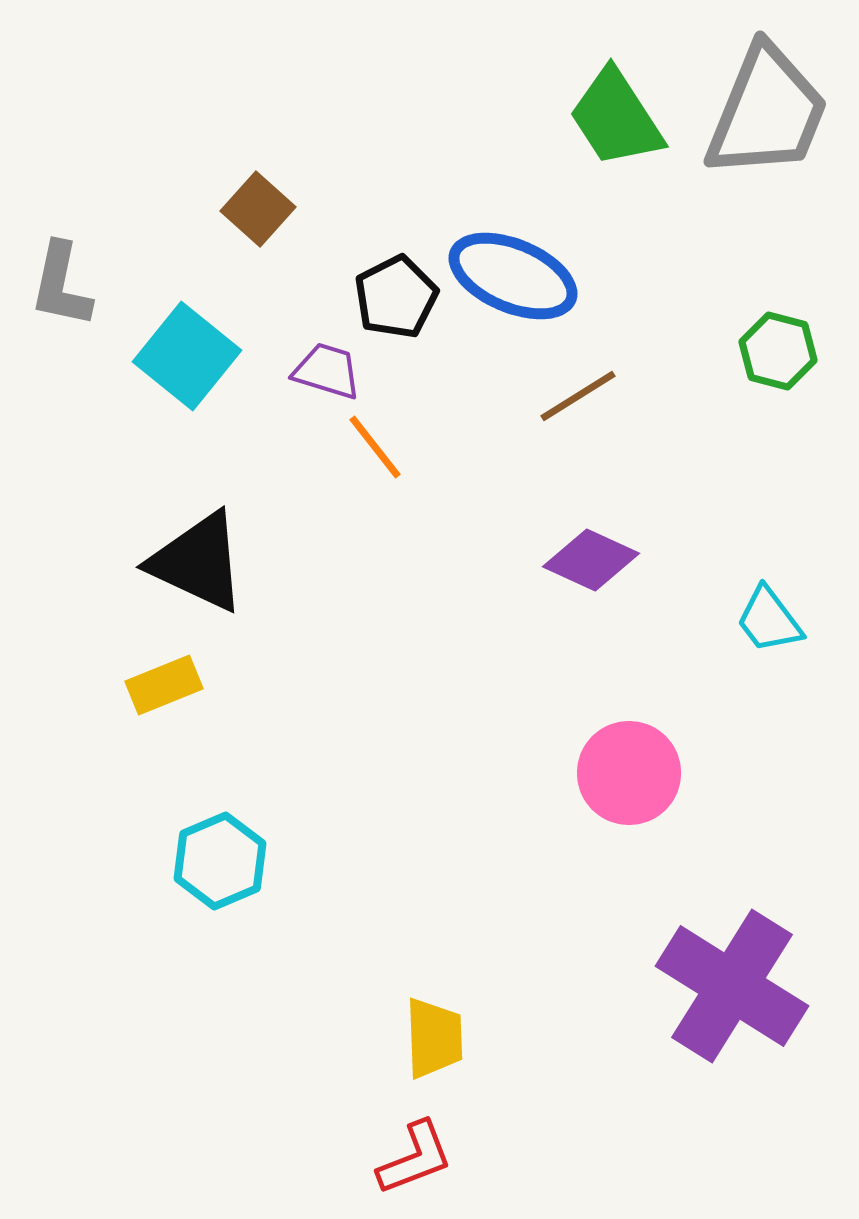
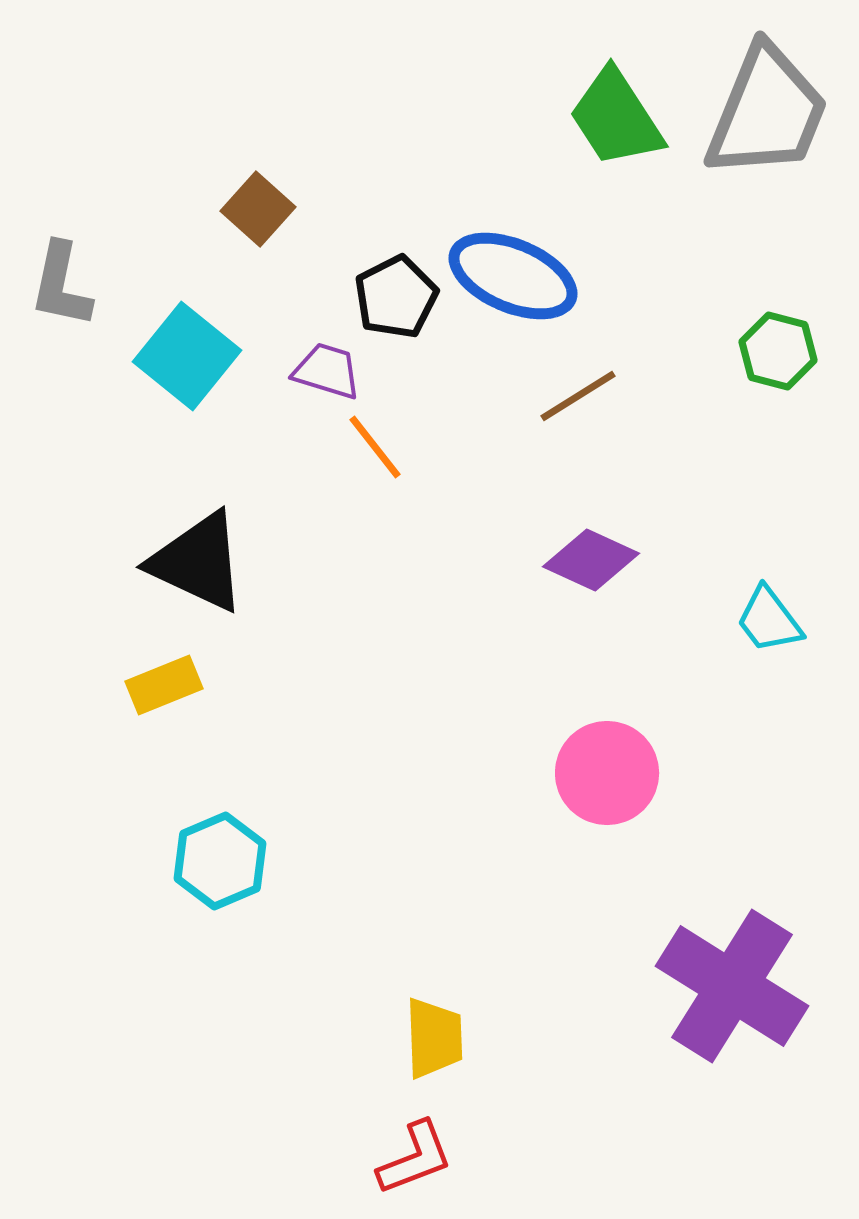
pink circle: moved 22 px left
